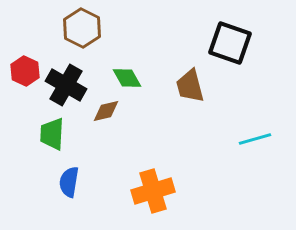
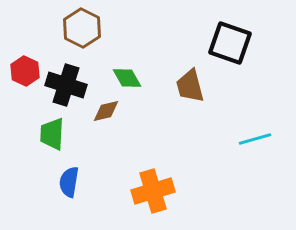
black cross: rotated 12 degrees counterclockwise
